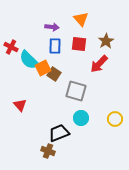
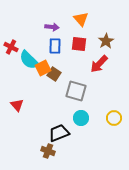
red triangle: moved 3 px left
yellow circle: moved 1 px left, 1 px up
